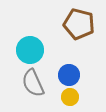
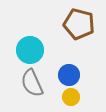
gray semicircle: moved 1 px left
yellow circle: moved 1 px right
